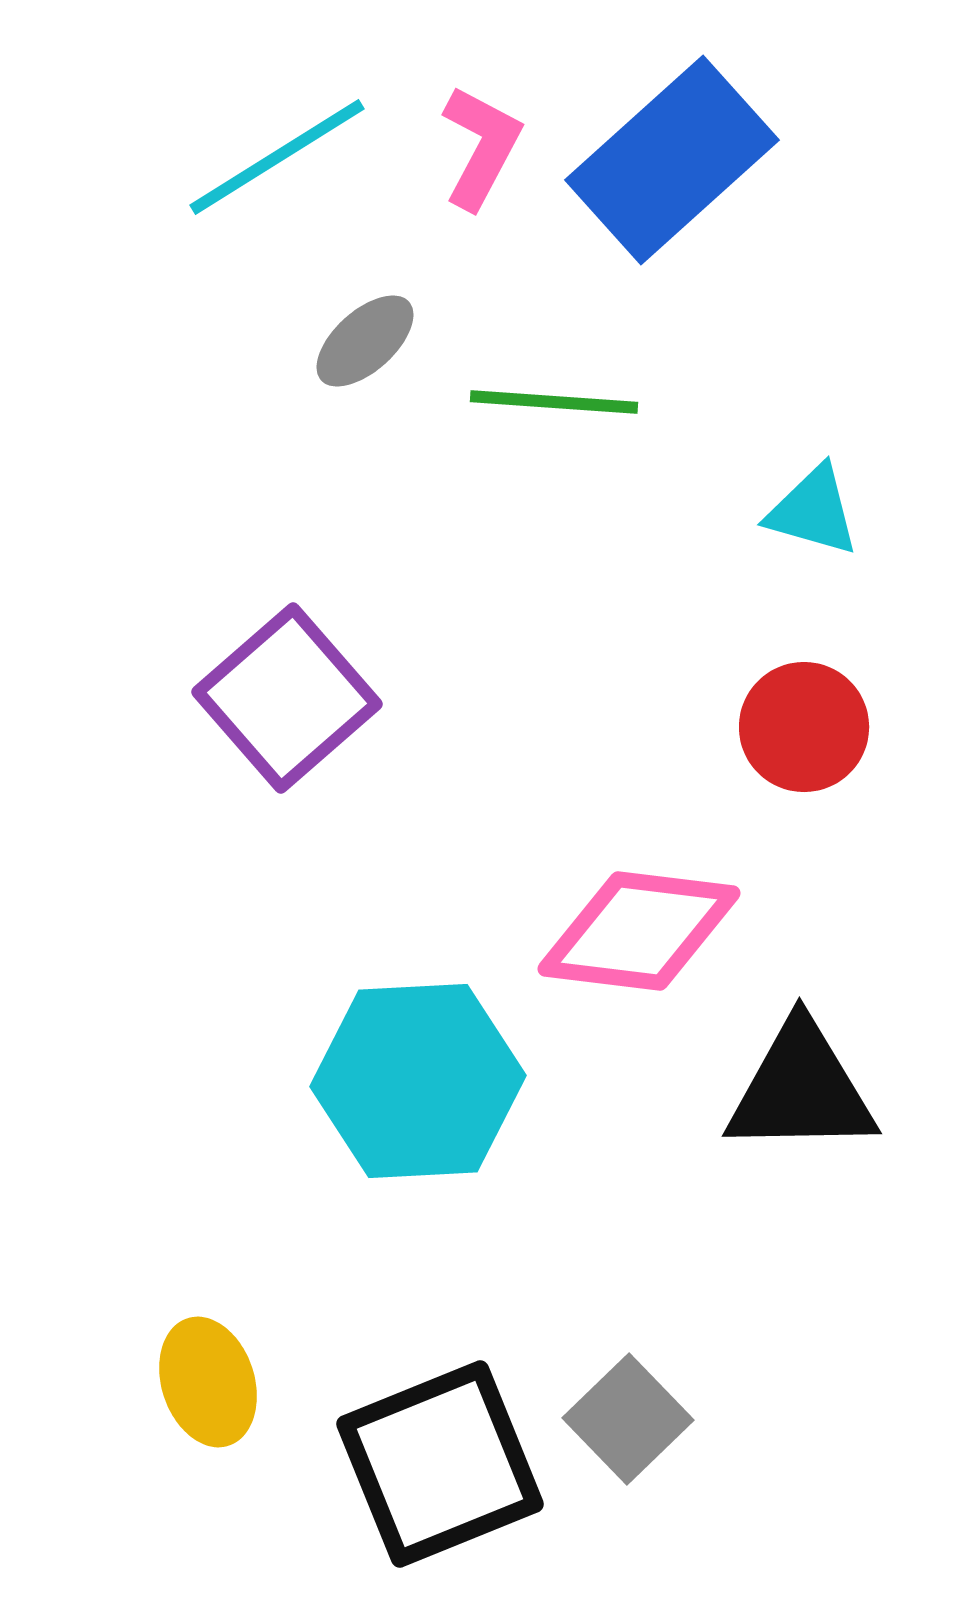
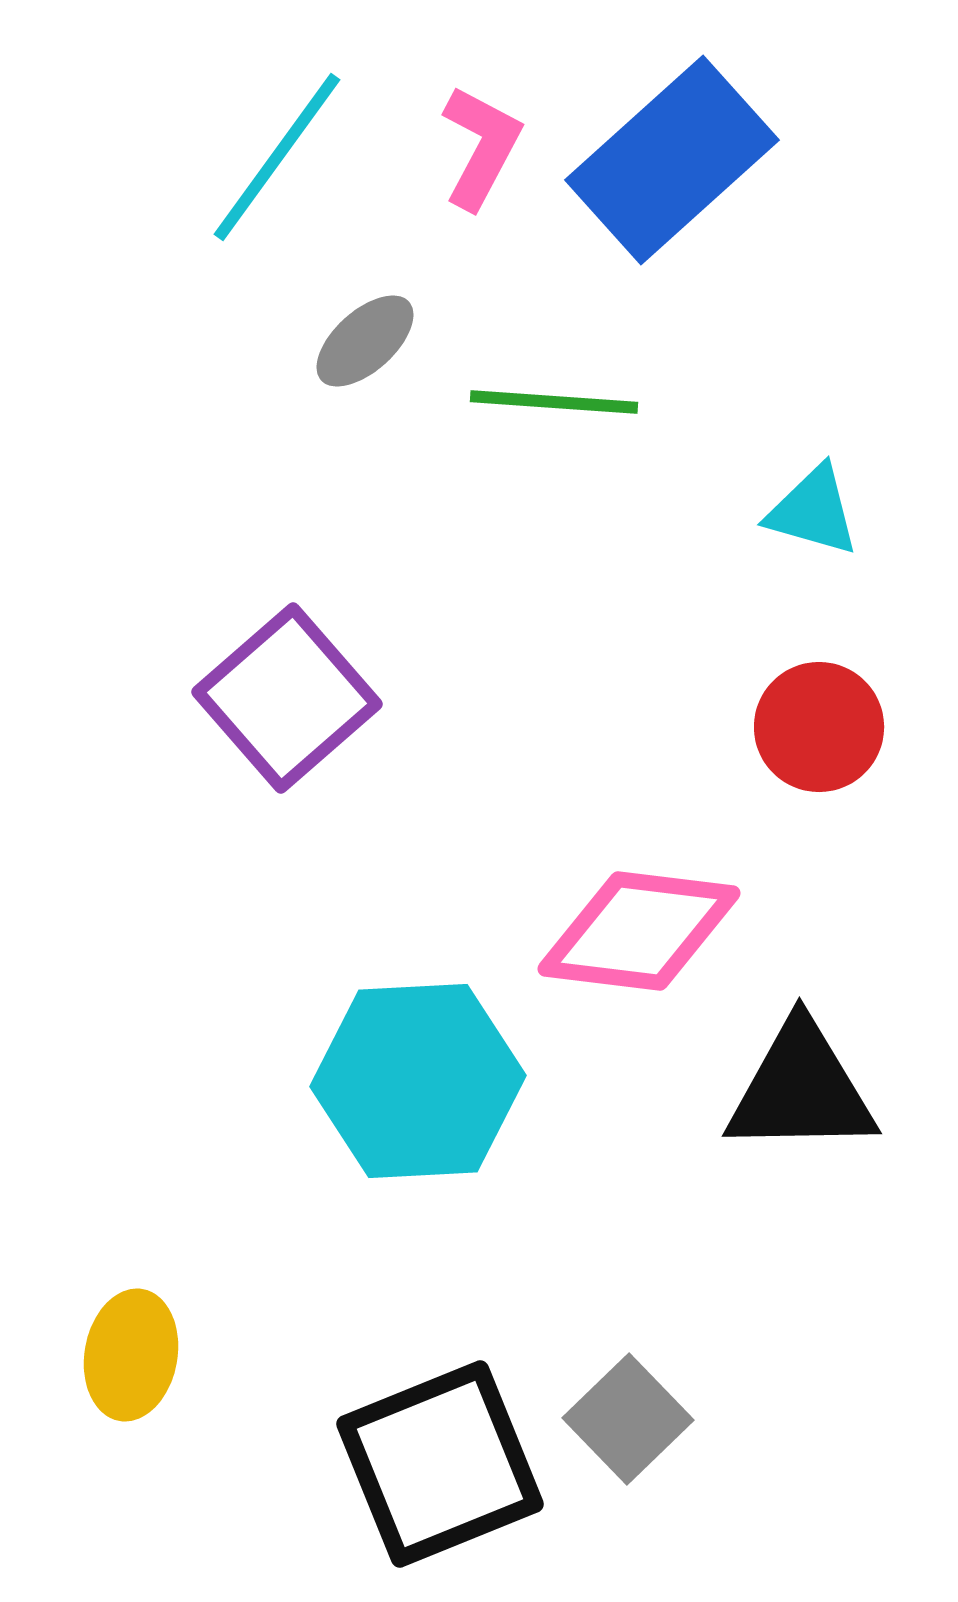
cyan line: rotated 22 degrees counterclockwise
red circle: moved 15 px right
yellow ellipse: moved 77 px left, 27 px up; rotated 28 degrees clockwise
